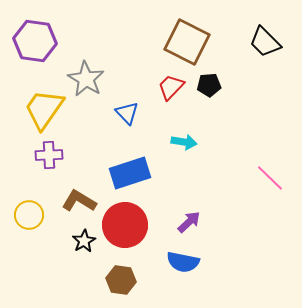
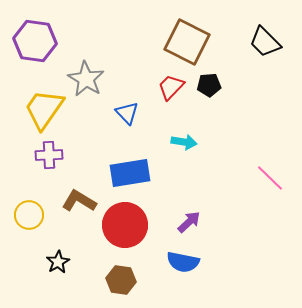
blue rectangle: rotated 9 degrees clockwise
black star: moved 26 px left, 21 px down
